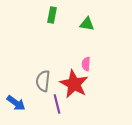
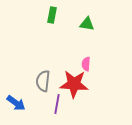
red star: rotated 24 degrees counterclockwise
purple line: rotated 24 degrees clockwise
